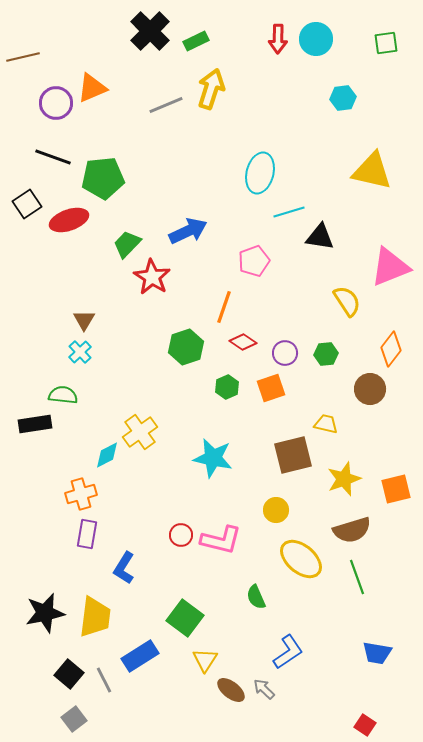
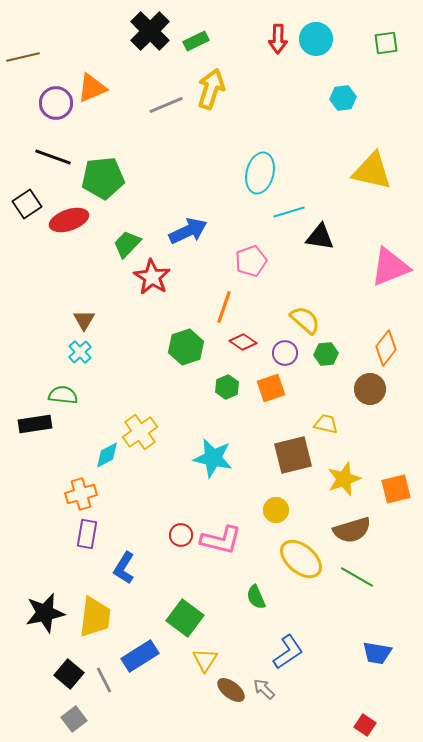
pink pentagon at (254, 261): moved 3 px left
yellow semicircle at (347, 301): moved 42 px left, 19 px down; rotated 16 degrees counterclockwise
orange diamond at (391, 349): moved 5 px left, 1 px up
green line at (357, 577): rotated 40 degrees counterclockwise
